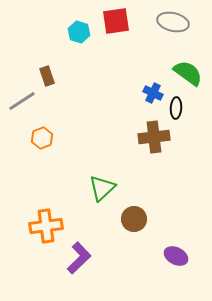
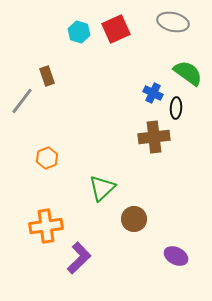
red square: moved 8 px down; rotated 16 degrees counterclockwise
gray line: rotated 20 degrees counterclockwise
orange hexagon: moved 5 px right, 20 px down
